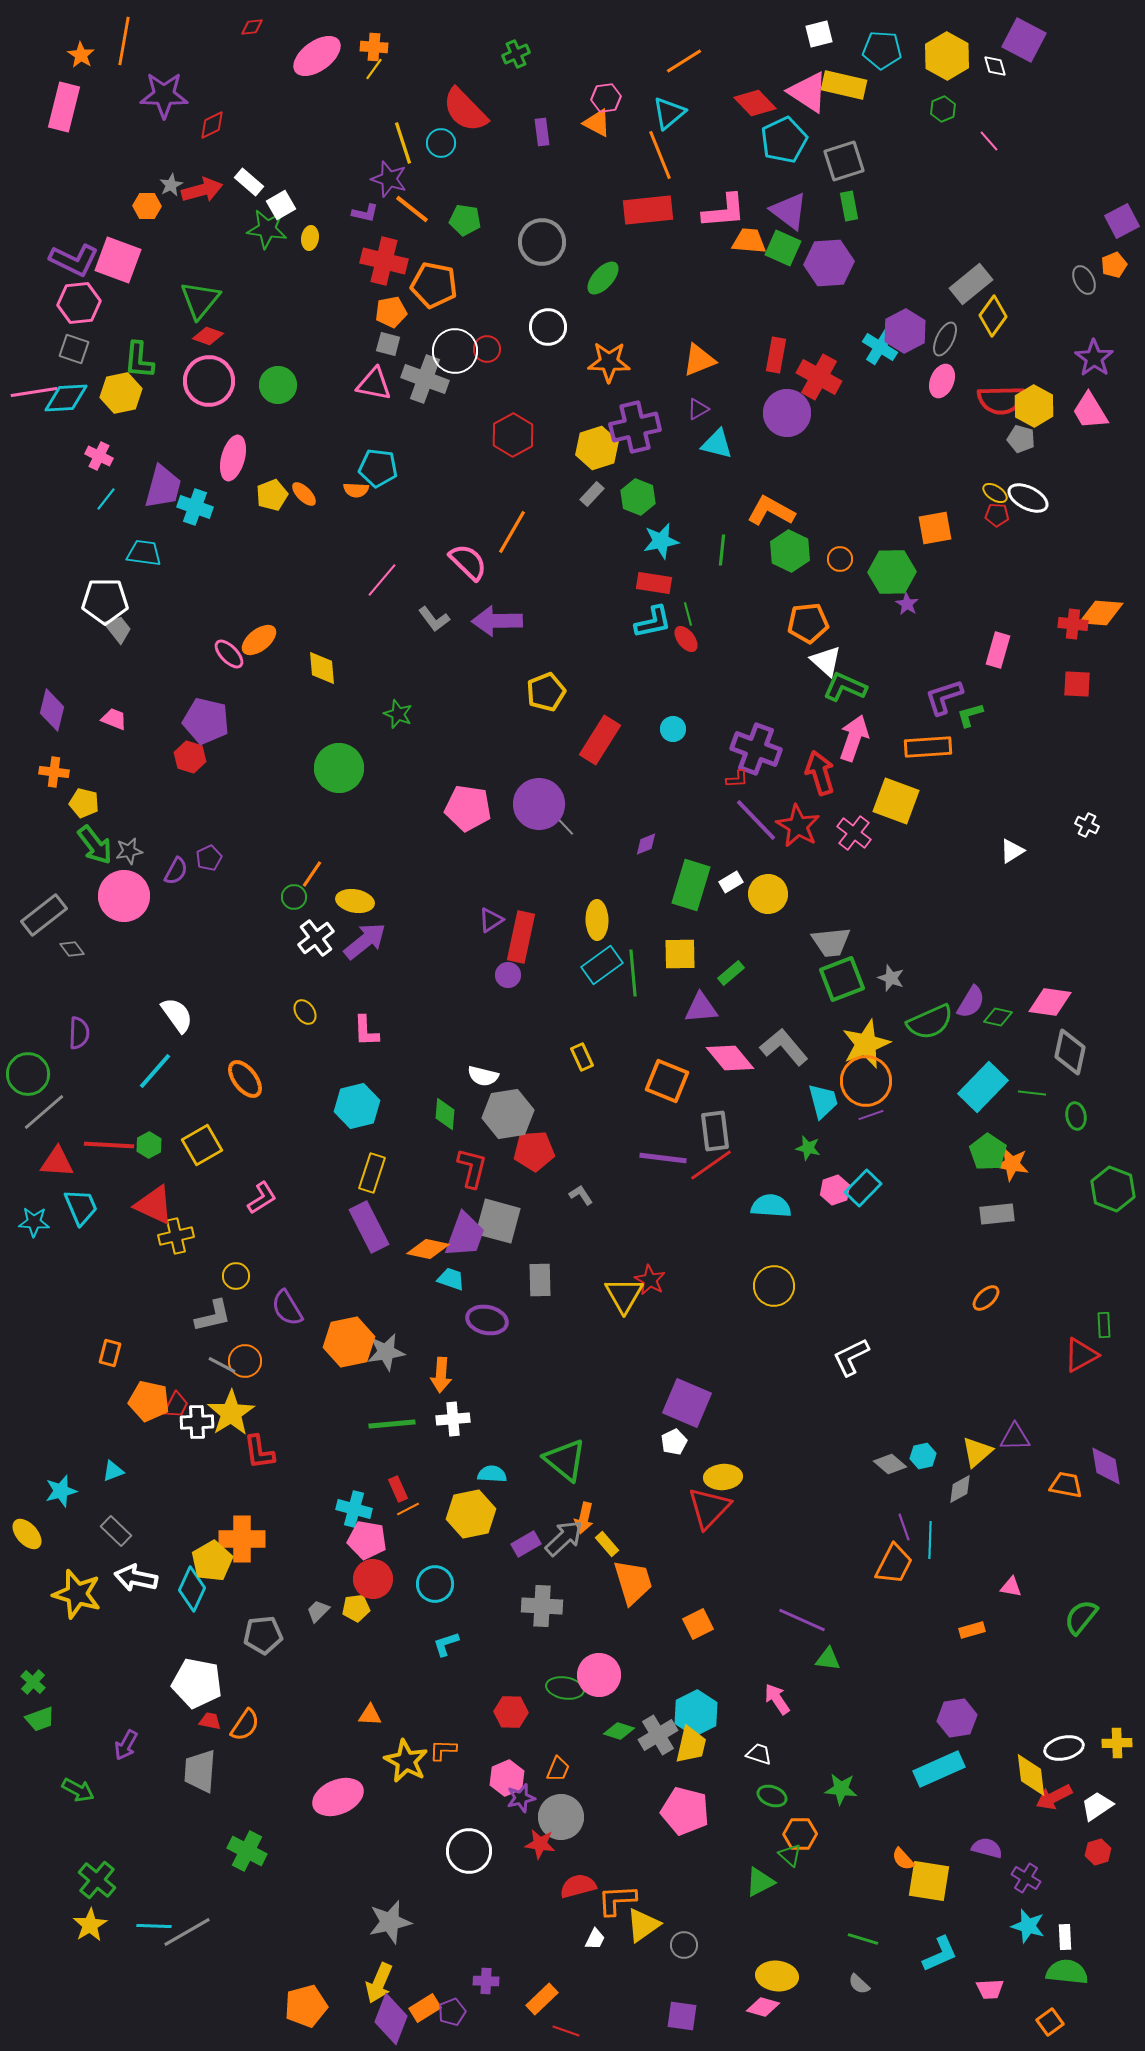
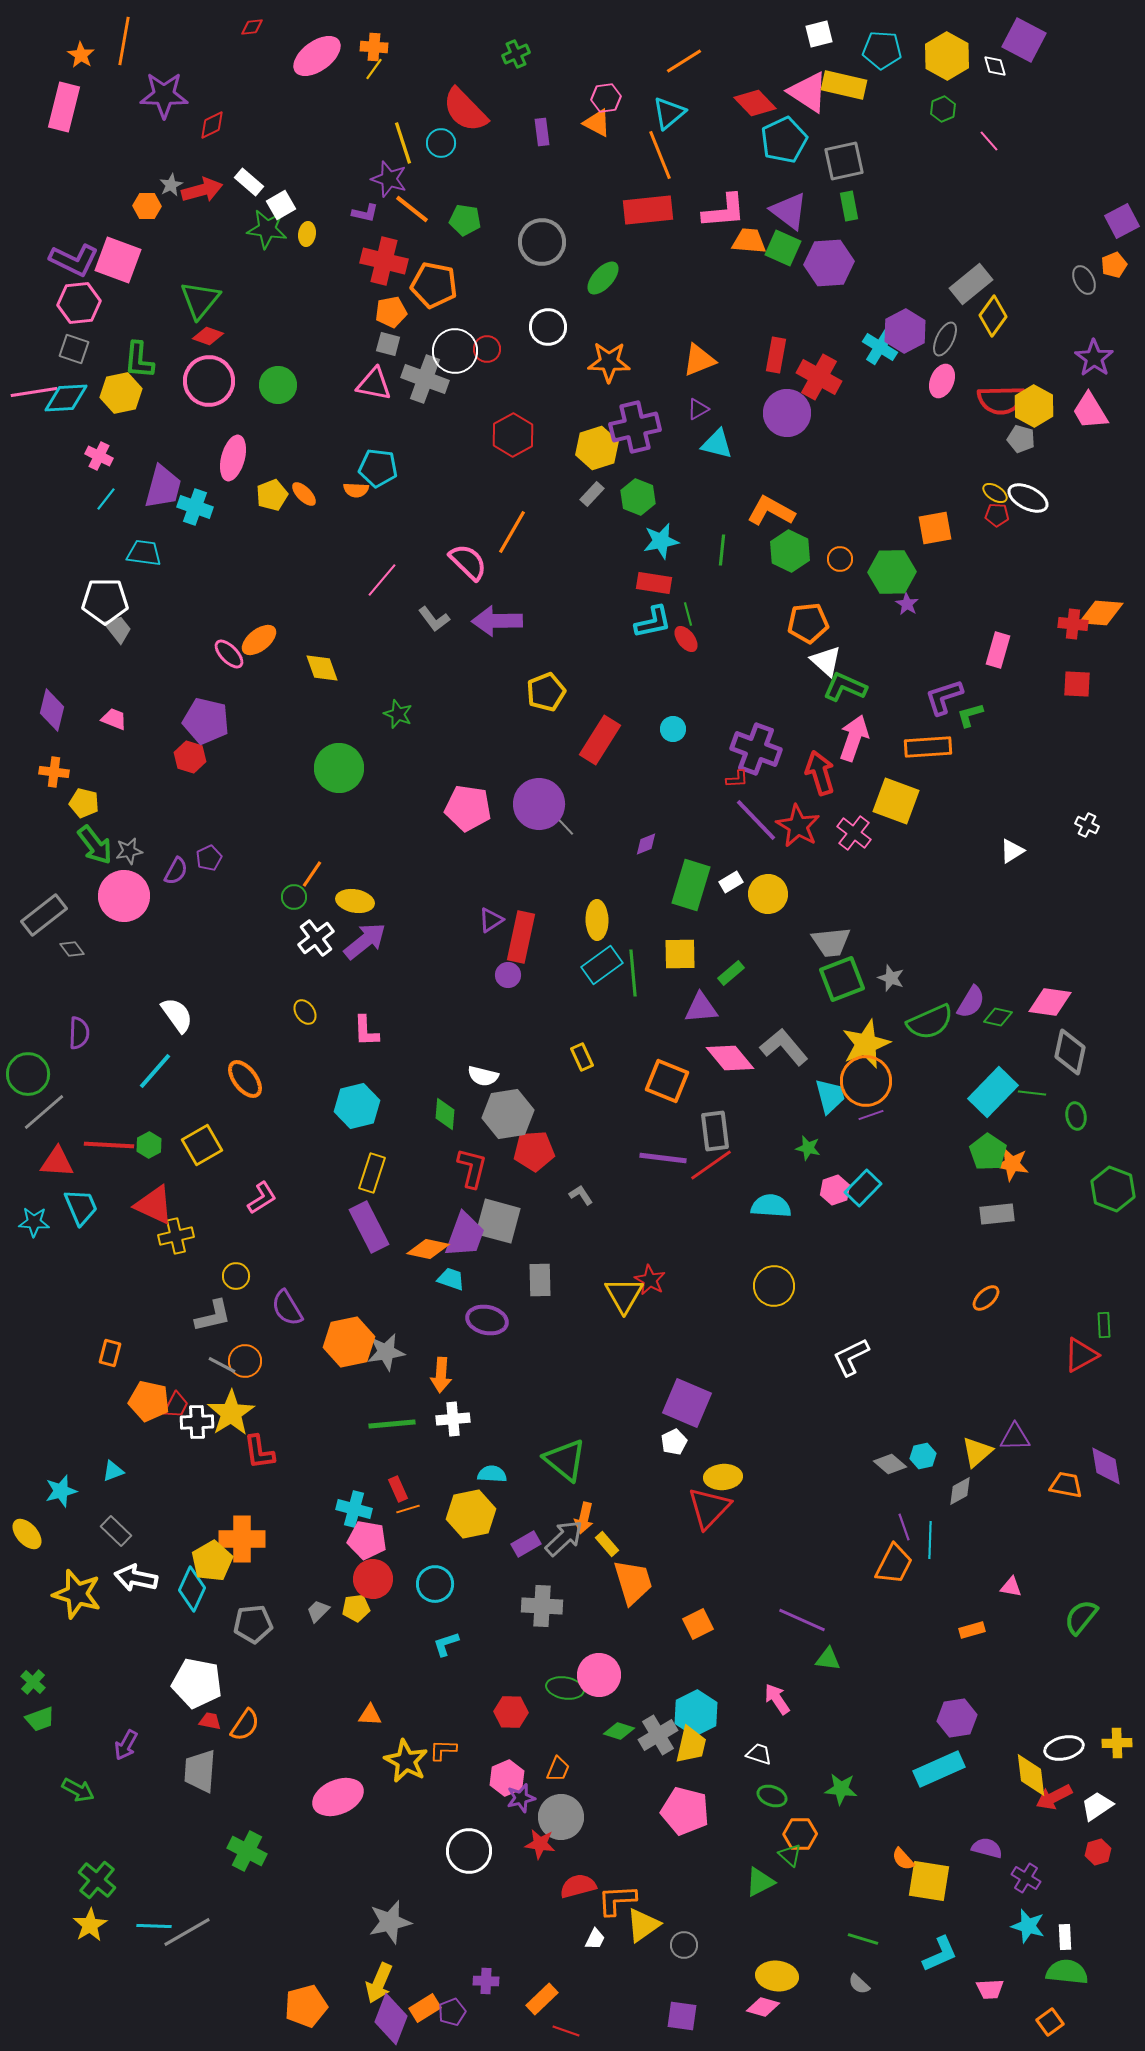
gray square at (844, 161): rotated 6 degrees clockwise
yellow ellipse at (310, 238): moved 3 px left, 4 px up
yellow diamond at (322, 668): rotated 15 degrees counterclockwise
cyan rectangle at (983, 1087): moved 10 px right, 5 px down
cyan trapezoid at (823, 1101): moved 7 px right, 5 px up
gray diamond at (960, 1489): moved 2 px down
orange line at (408, 1509): rotated 10 degrees clockwise
gray pentagon at (263, 1635): moved 10 px left, 11 px up
